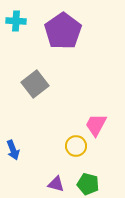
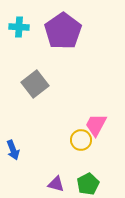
cyan cross: moved 3 px right, 6 px down
yellow circle: moved 5 px right, 6 px up
green pentagon: rotated 30 degrees clockwise
